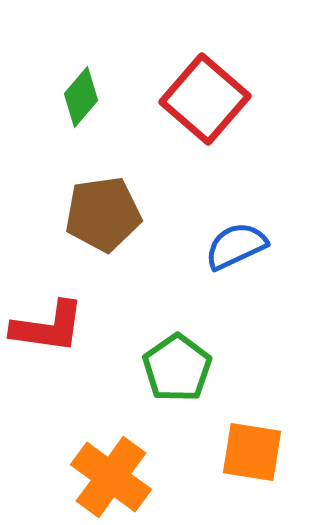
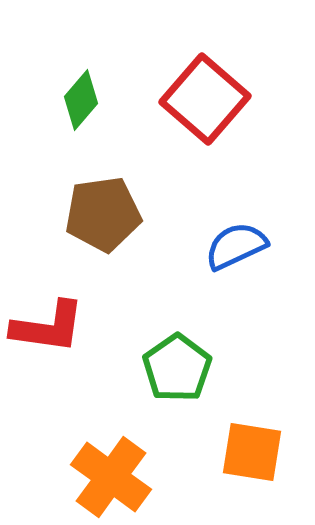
green diamond: moved 3 px down
